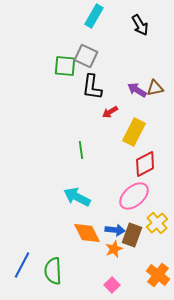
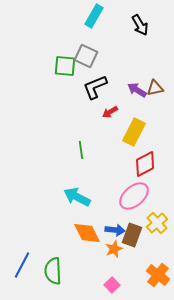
black L-shape: moved 3 px right; rotated 60 degrees clockwise
